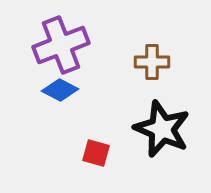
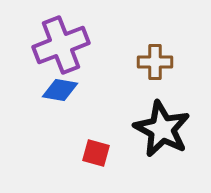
brown cross: moved 3 px right
blue diamond: rotated 18 degrees counterclockwise
black star: rotated 4 degrees clockwise
